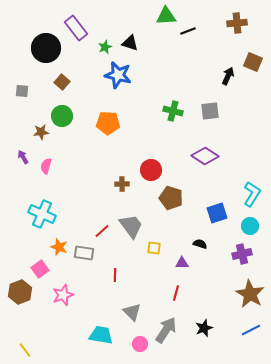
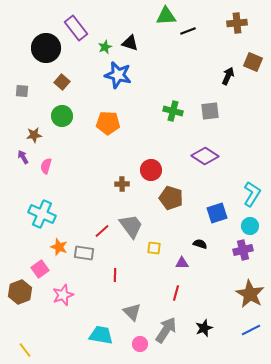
brown star at (41, 132): moved 7 px left, 3 px down
purple cross at (242, 254): moved 1 px right, 4 px up
